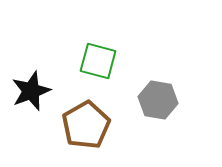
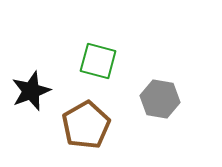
gray hexagon: moved 2 px right, 1 px up
